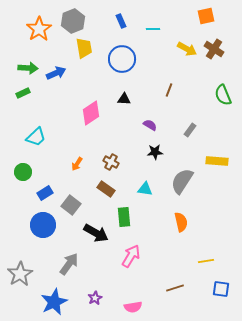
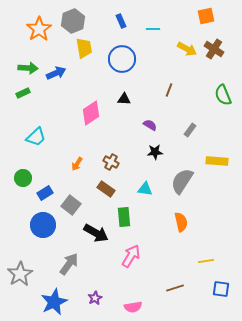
green circle at (23, 172): moved 6 px down
